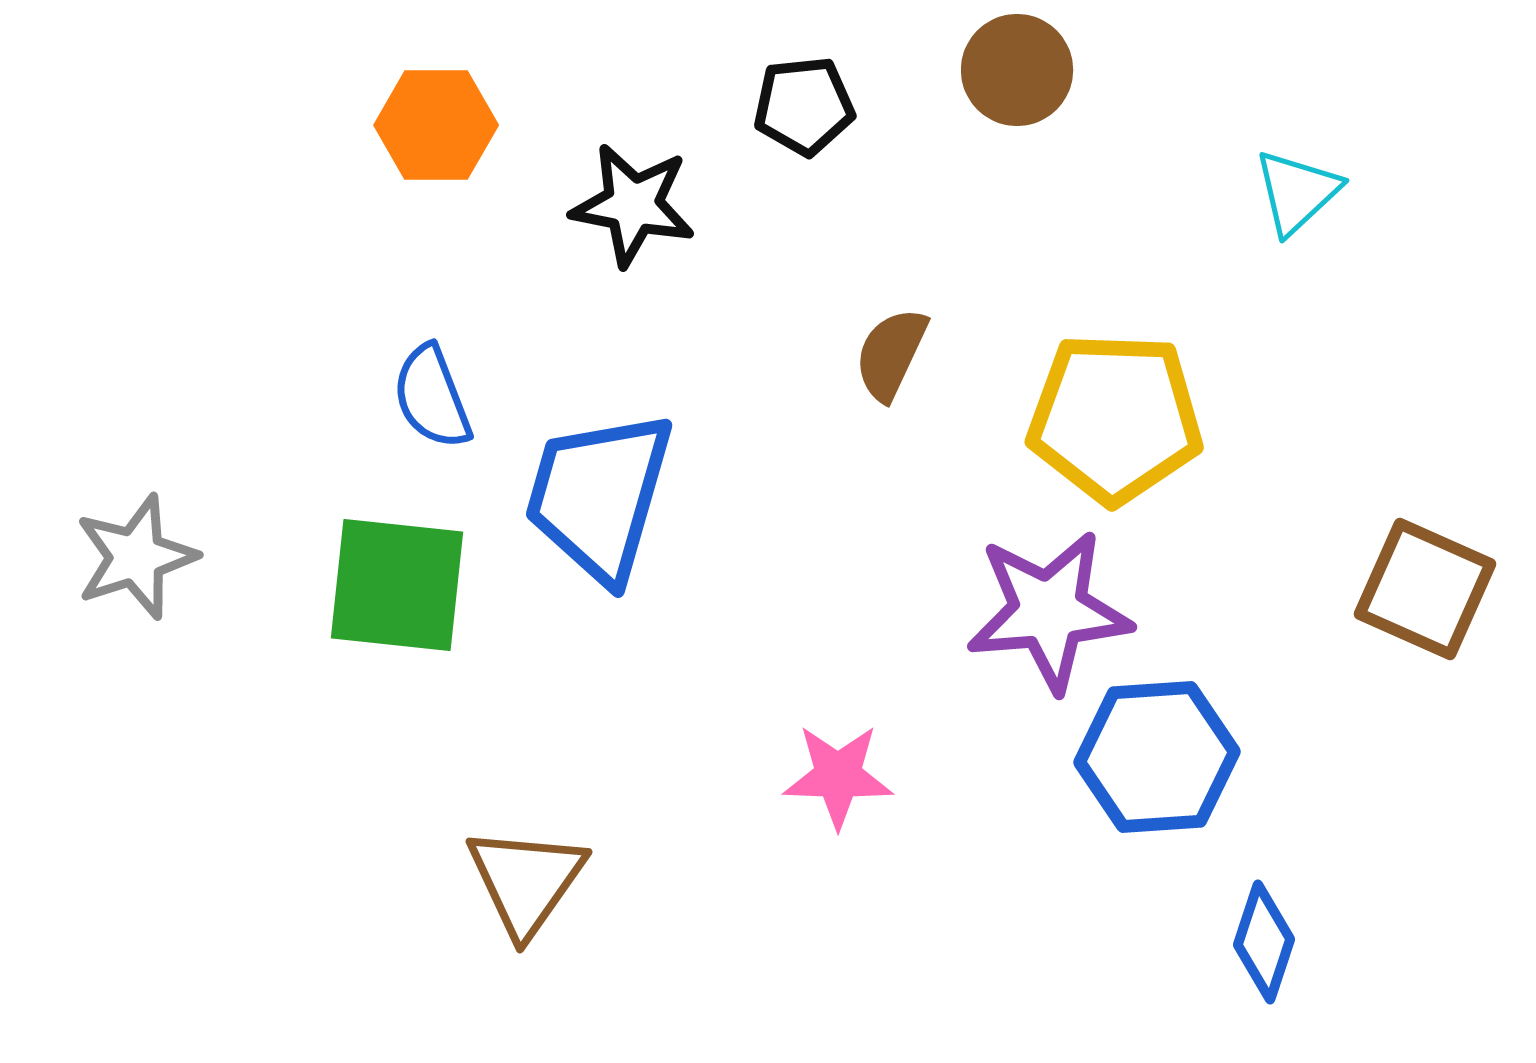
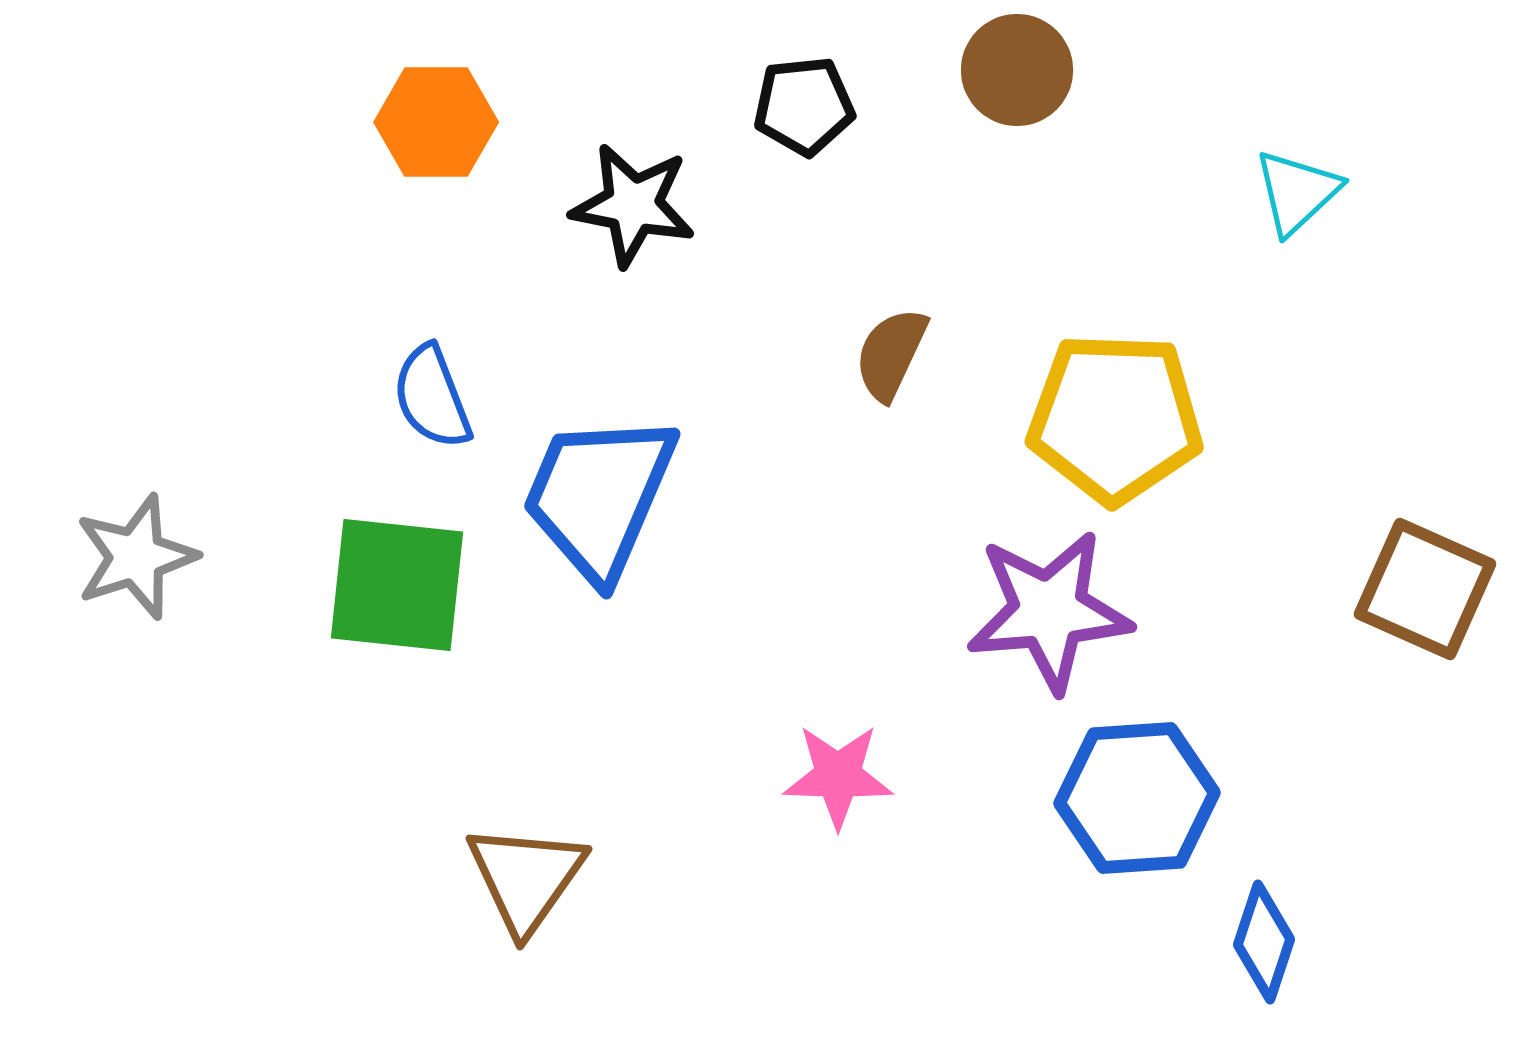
orange hexagon: moved 3 px up
blue trapezoid: rotated 7 degrees clockwise
blue hexagon: moved 20 px left, 41 px down
brown triangle: moved 3 px up
